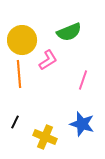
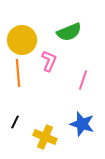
pink L-shape: moved 1 px right, 1 px down; rotated 35 degrees counterclockwise
orange line: moved 1 px left, 1 px up
